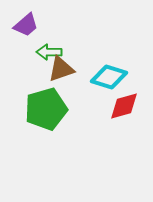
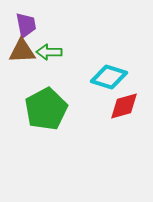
purple trapezoid: rotated 60 degrees counterclockwise
brown triangle: moved 39 px left, 18 px up; rotated 16 degrees clockwise
green pentagon: rotated 12 degrees counterclockwise
